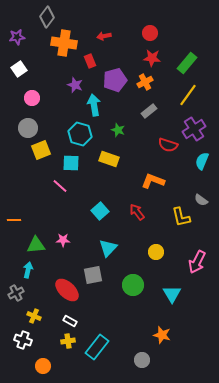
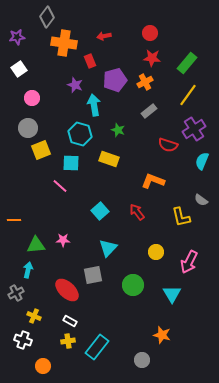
pink arrow at (197, 262): moved 8 px left
